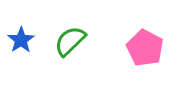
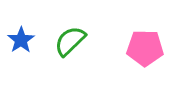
pink pentagon: rotated 27 degrees counterclockwise
